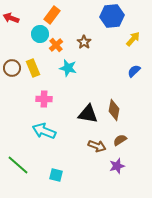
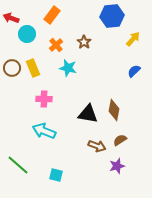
cyan circle: moved 13 px left
